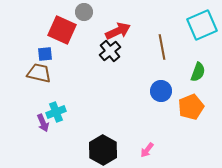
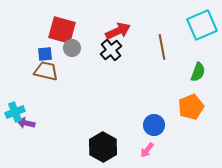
gray circle: moved 12 px left, 36 px down
red square: rotated 8 degrees counterclockwise
black cross: moved 1 px right, 1 px up
brown trapezoid: moved 7 px right, 2 px up
blue circle: moved 7 px left, 34 px down
cyan cross: moved 41 px left
purple arrow: moved 17 px left; rotated 126 degrees clockwise
black hexagon: moved 3 px up
